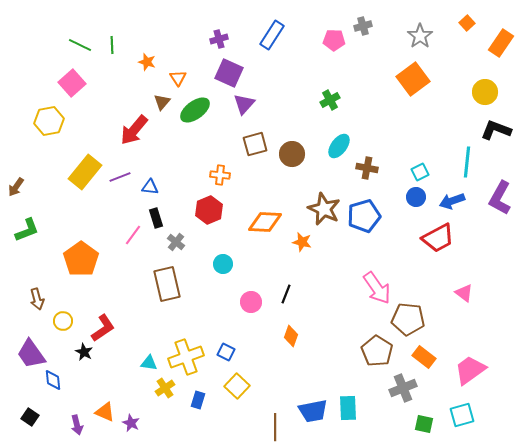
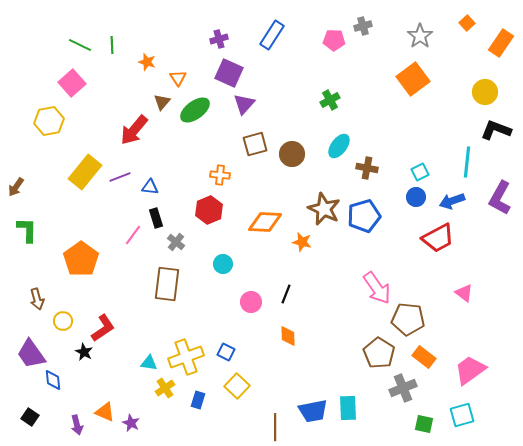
green L-shape at (27, 230): rotated 68 degrees counterclockwise
brown rectangle at (167, 284): rotated 20 degrees clockwise
orange diamond at (291, 336): moved 3 px left; rotated 20 degrees counterclockwise
brown pentagon at (377, 351): moved 2 px right, 2 px down
